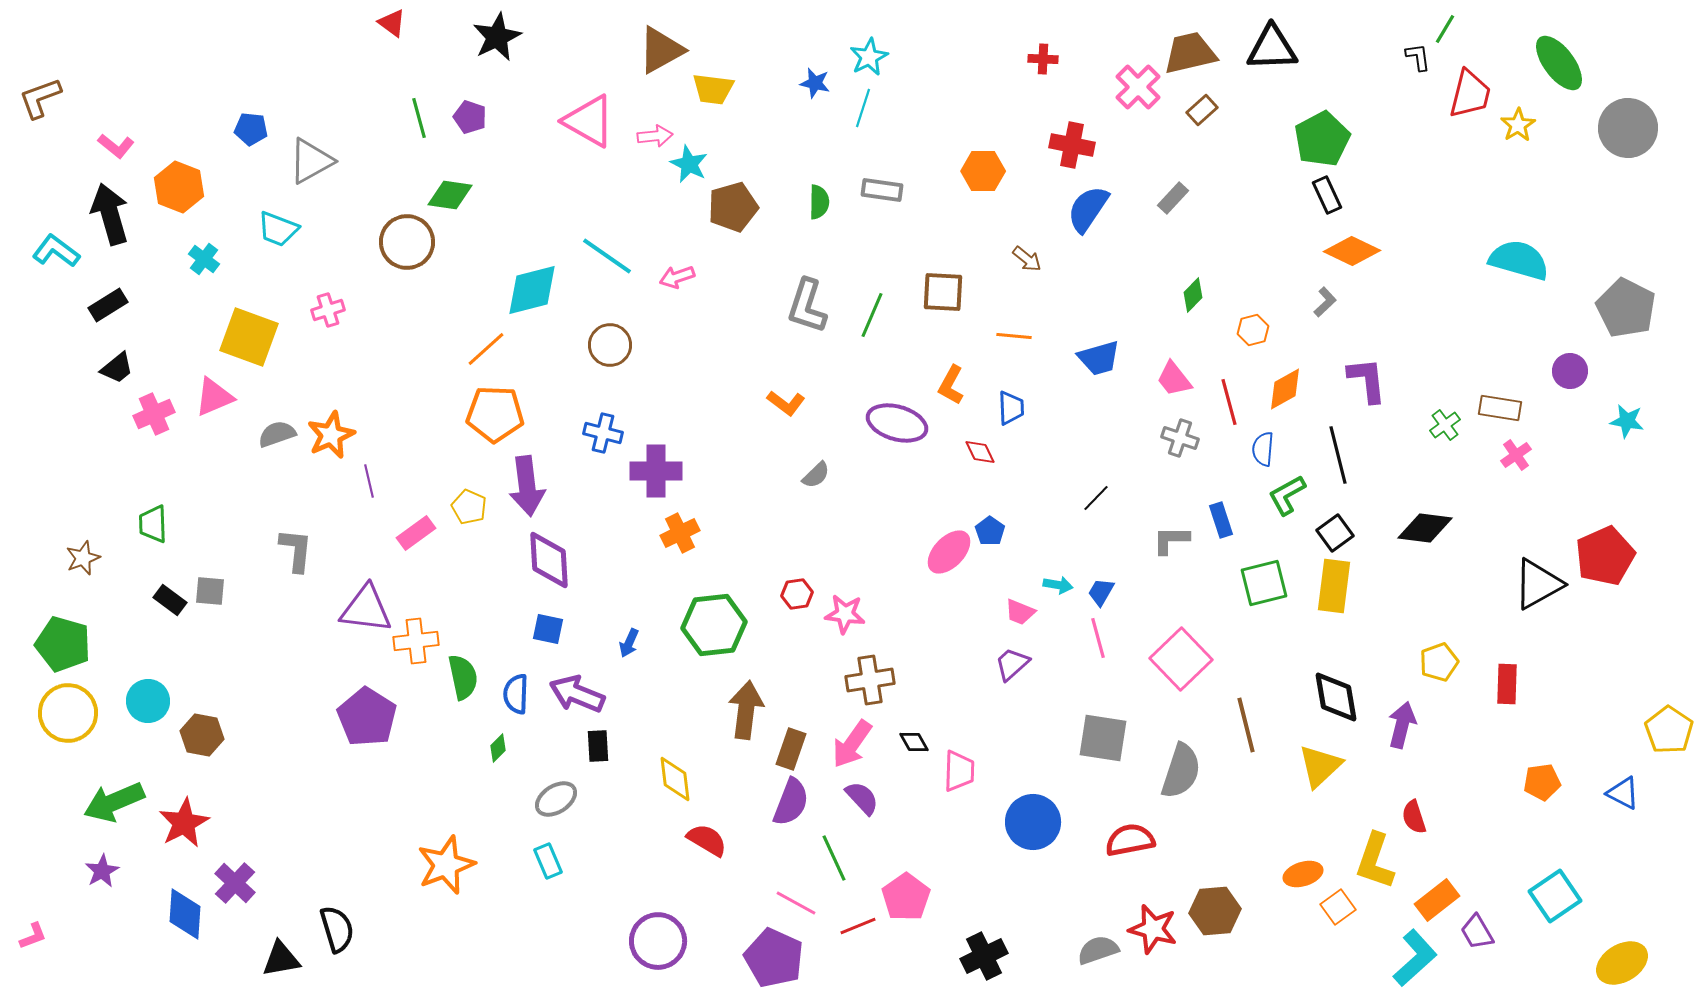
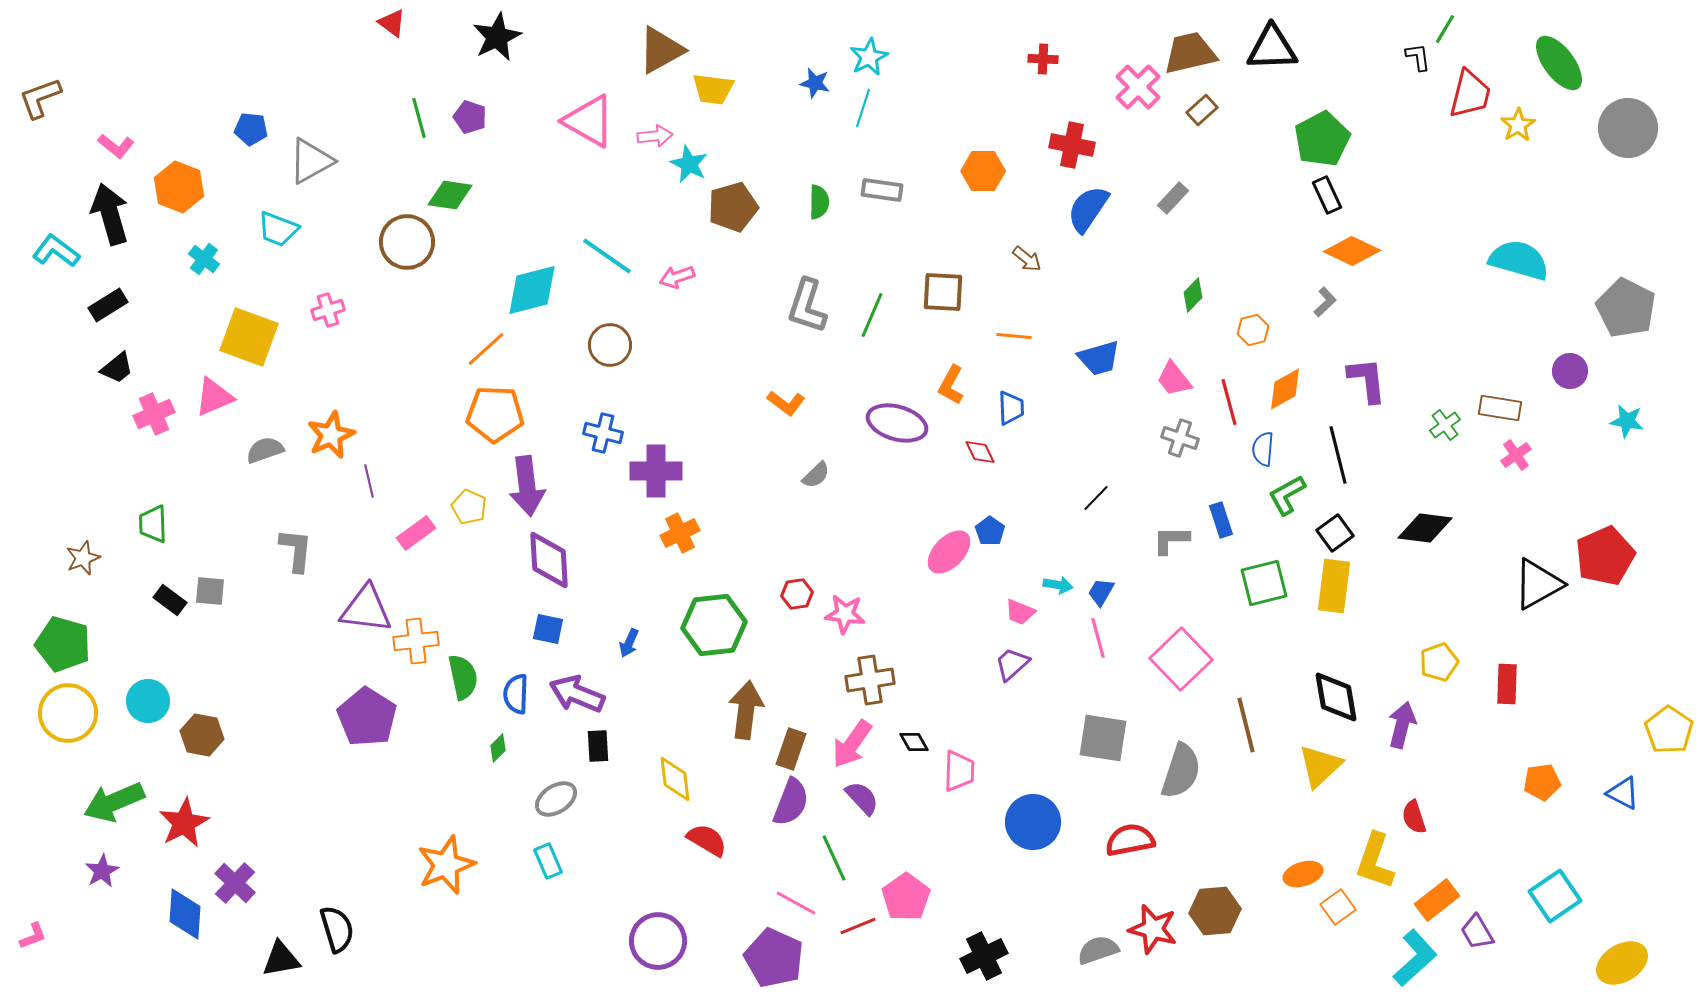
gray semicircle at (277, 434): moved 12 px left, 16 px down
